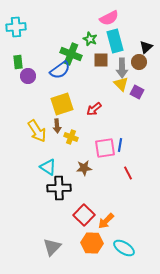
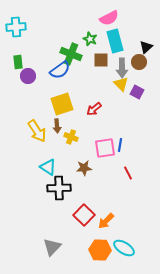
orange hexagon: moved 8 px right, 7 px down
